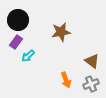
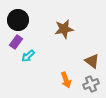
brown star: moved 3 px right, 3 px up
